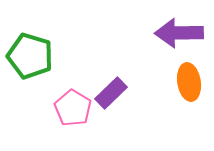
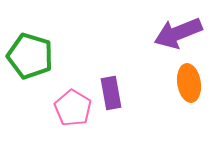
purple arrow: moved 1 px left; rotated 21 degrees counterclockwise
orange ellipse: moved 1 px down
purple rectangle: rotated 56 degrees counterclockwise
